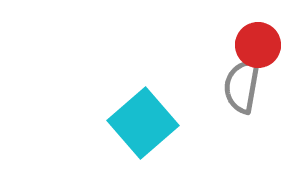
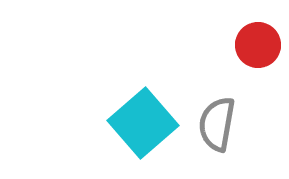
gray semicircle: moved 25 px left, 38 px down
